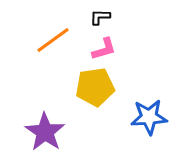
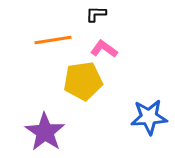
black L-shape: moved 4 px left, 3 px up
orange line: rotated 27 degrees clockwise
pink L-shape: rotated 128 degrees counterclockwise
yellow pentagon: moved 12 px left, 6 px up
